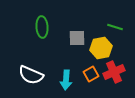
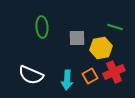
orange square: moved 1 px left, 2 px down
cyan arrow: moved 1 px right
